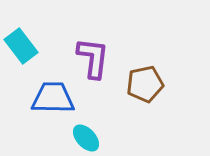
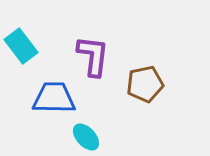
purple L-shape: moved 2 px up
blue trapezoid: moved 1 px right
cyan ellipse: moved 1 px up
